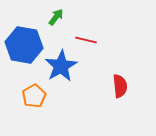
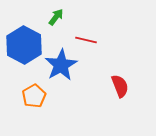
blue hexagon: rotated 18 degrees clockwise
blue star: moved 1 px up
red semicircle: rotated 15 degrees counterclockwise
